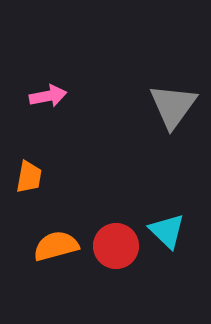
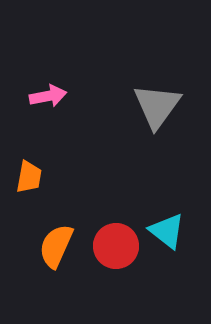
gray triangle: moved 16 px left
cyan triangle: rotated 6 degrees counterclockwise
orange semicircle: rotated 51 degrees counterclockwise
